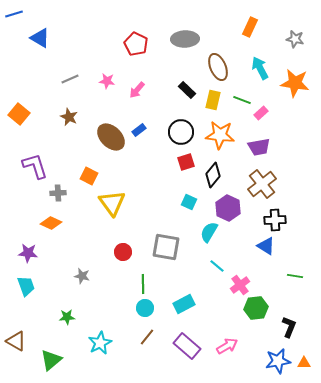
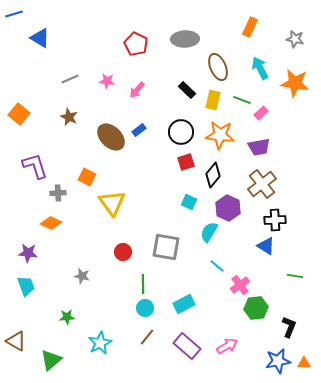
orange square at (89, 176): moved 2 px left, 1 px down
